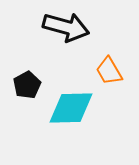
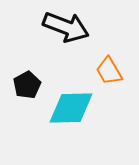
black arrow: rotated 6 degrees clockwise
